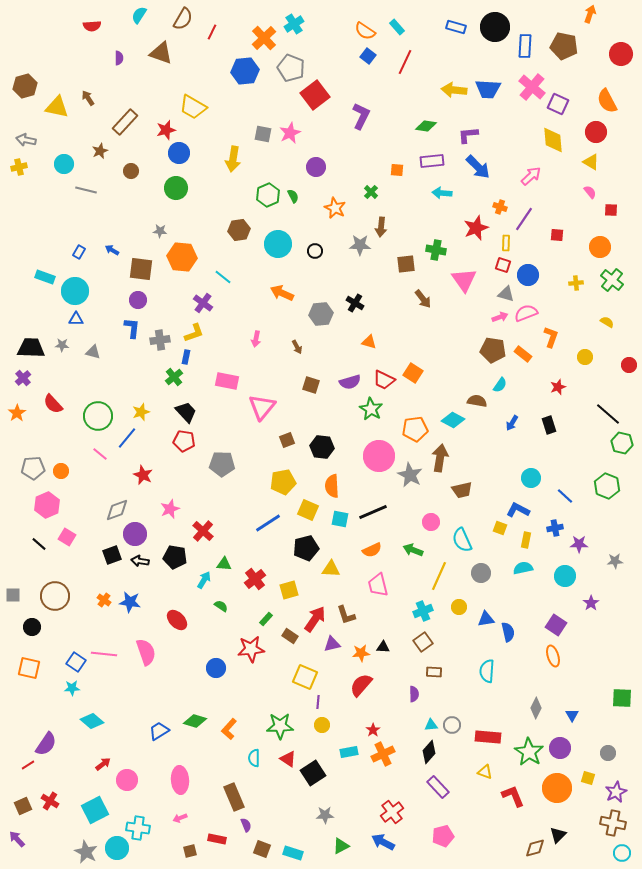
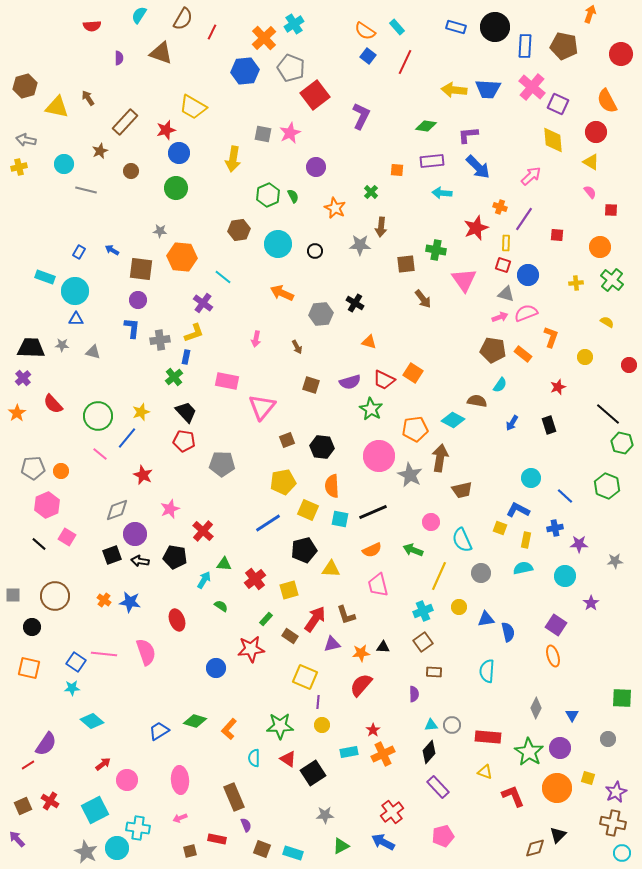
black pentagon at (306, 548): moved 2 px left, 2 px down
red ellipse at (177, 620): rotated 25 degrees clockwise
gray circle at (608, 753): moved 14 px up
